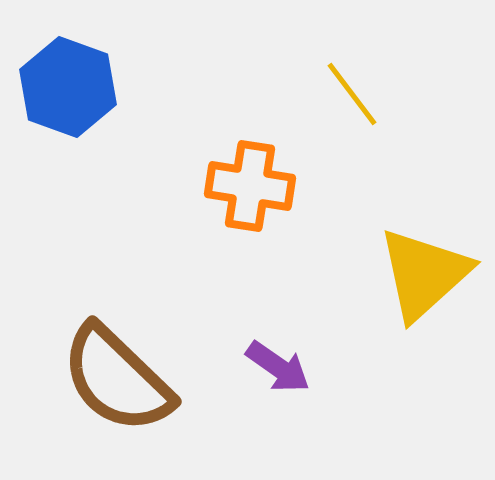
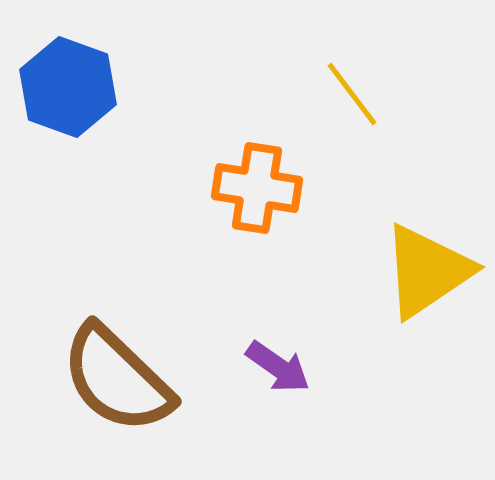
orange cross: moved 7 px right, 2 px down
yellow triangle: moved 3 px right, 3 px up; rotated 8 degrees clockwise
